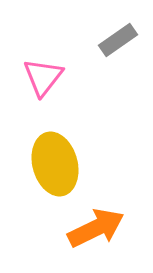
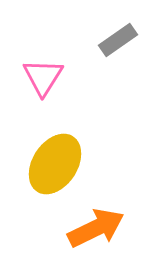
pink triangle: rotated 6 degrees counterclockwise
yellow ellipse: rotated 48 degrees clockwise
